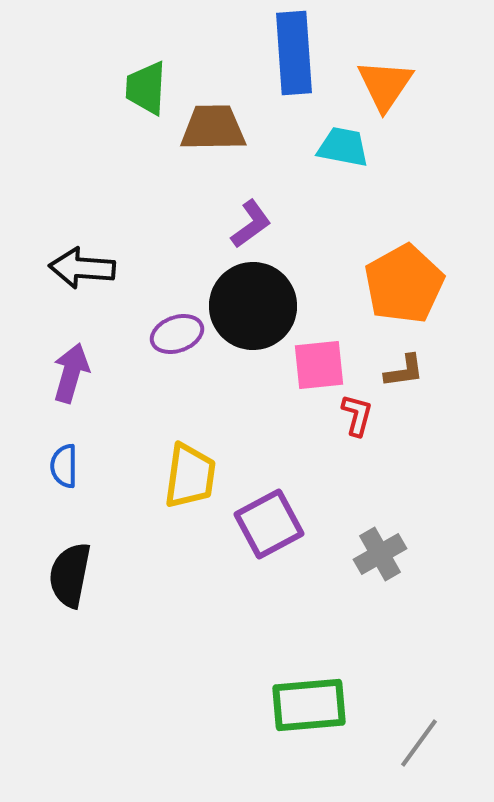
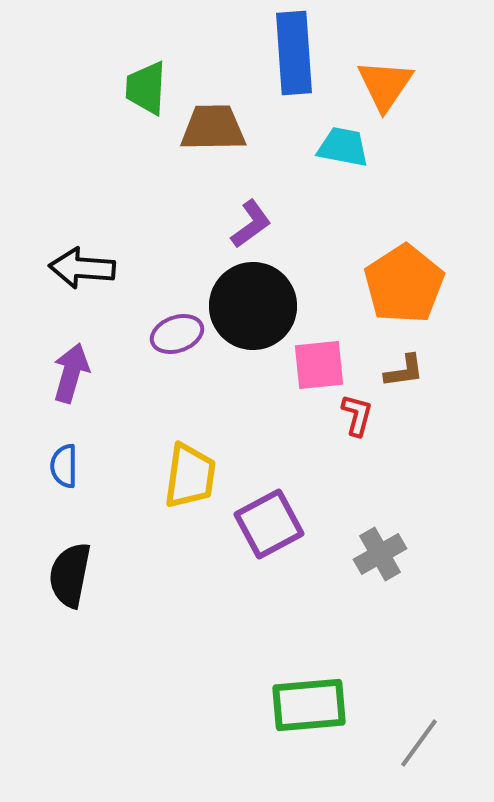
orange pentagon: rotated 4 degrees counterclockwise
